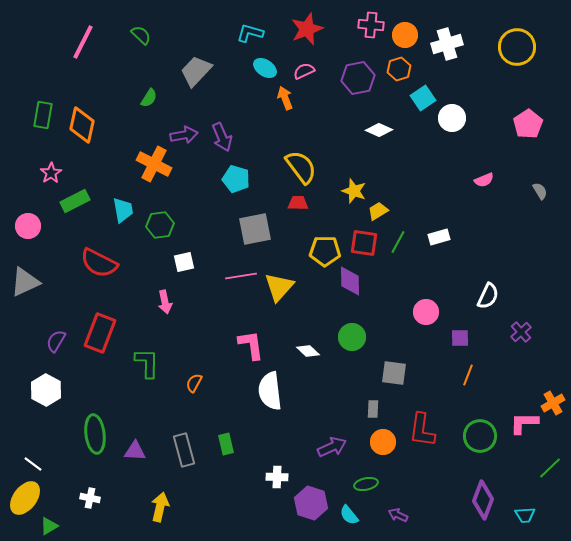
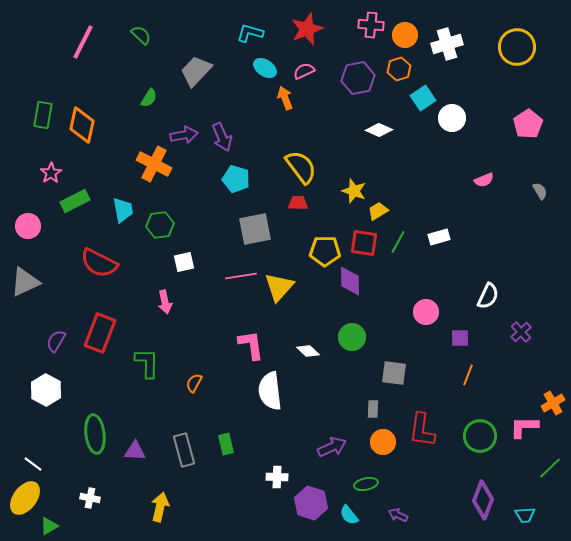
pink L-shape at (524, 423): moved 4 px down
